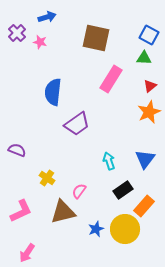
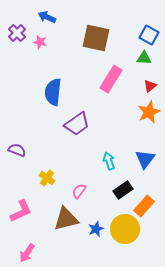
blue arrow: rotated 138 degrees counterclockwise
brown triangle: moved 3 px right, 7 px down
